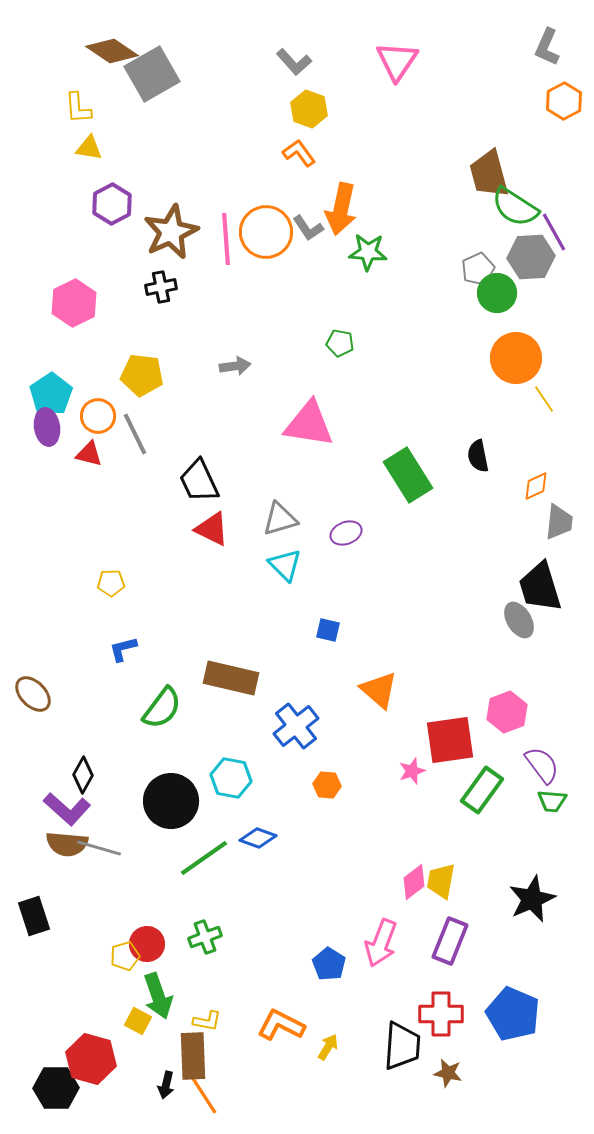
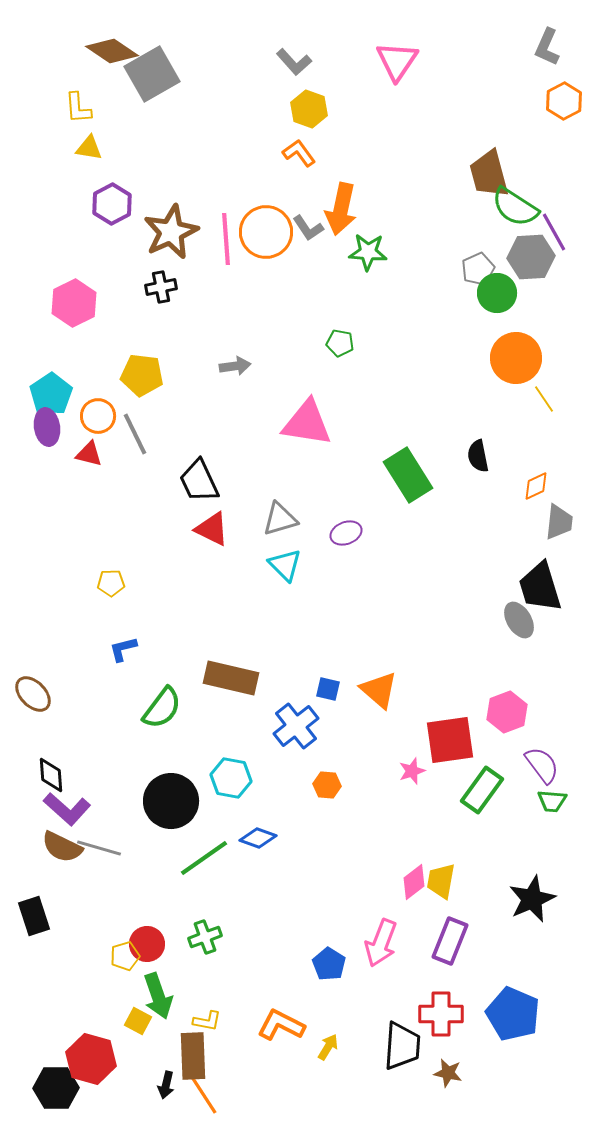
pink triangle at (309, 424): moved 2 px left, 1 px up
blue square at (328, 630): moved 59 px down
black diamond at (83, 775): moved 32 px left; rotated 33 degrees counterclockwise
brown semicircle at (67, 844): moved 5 px left, 3 px down; rotated 21 degrees clockwise
